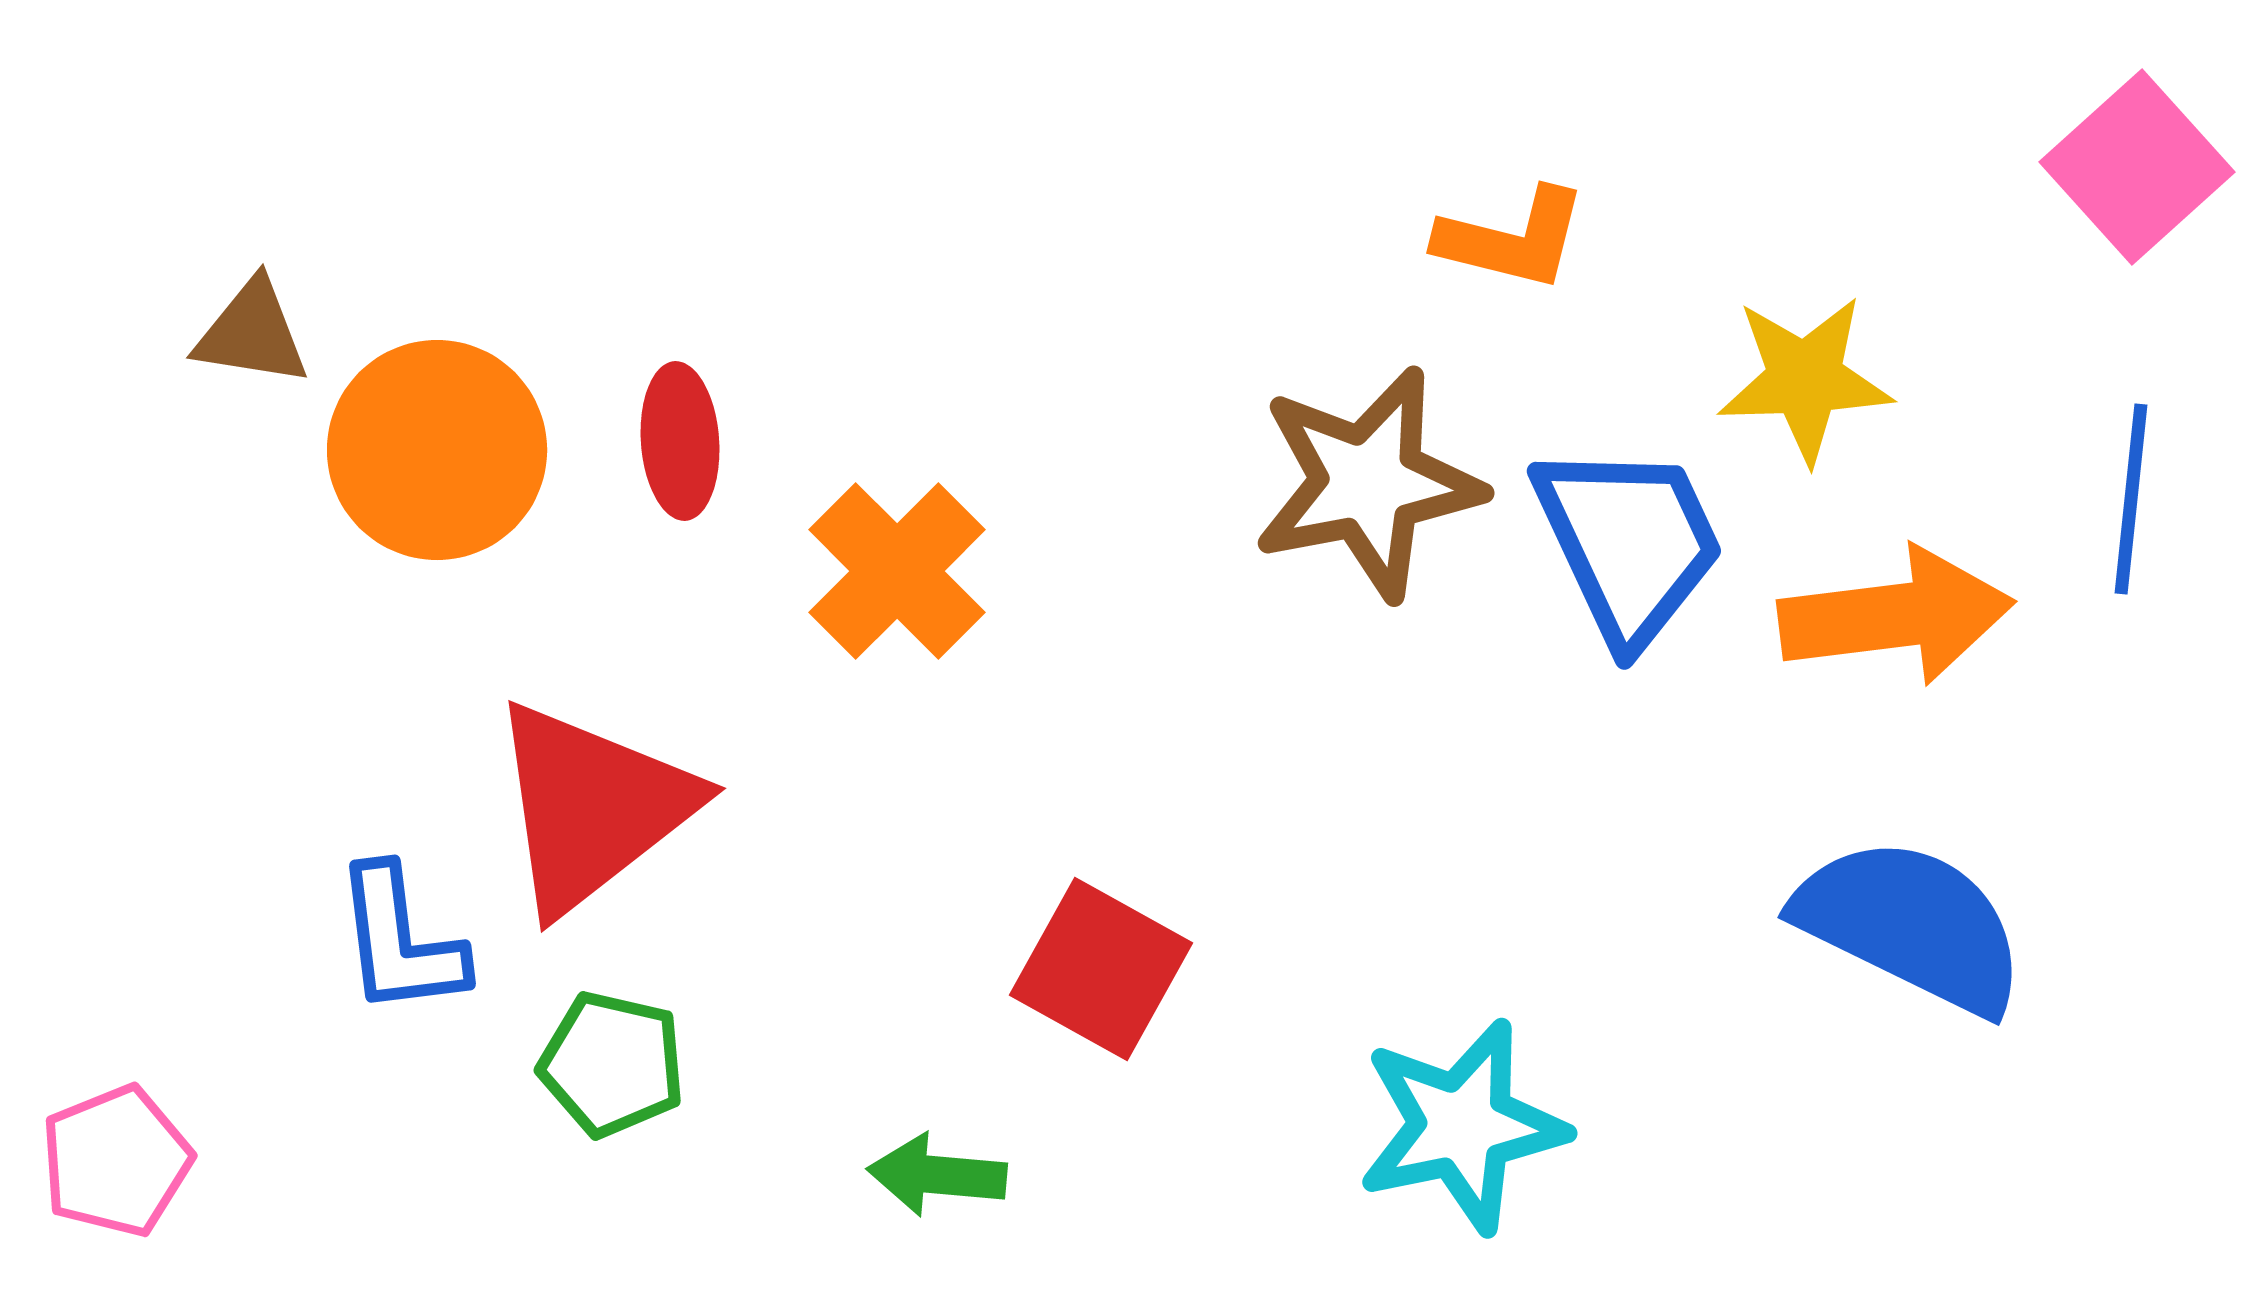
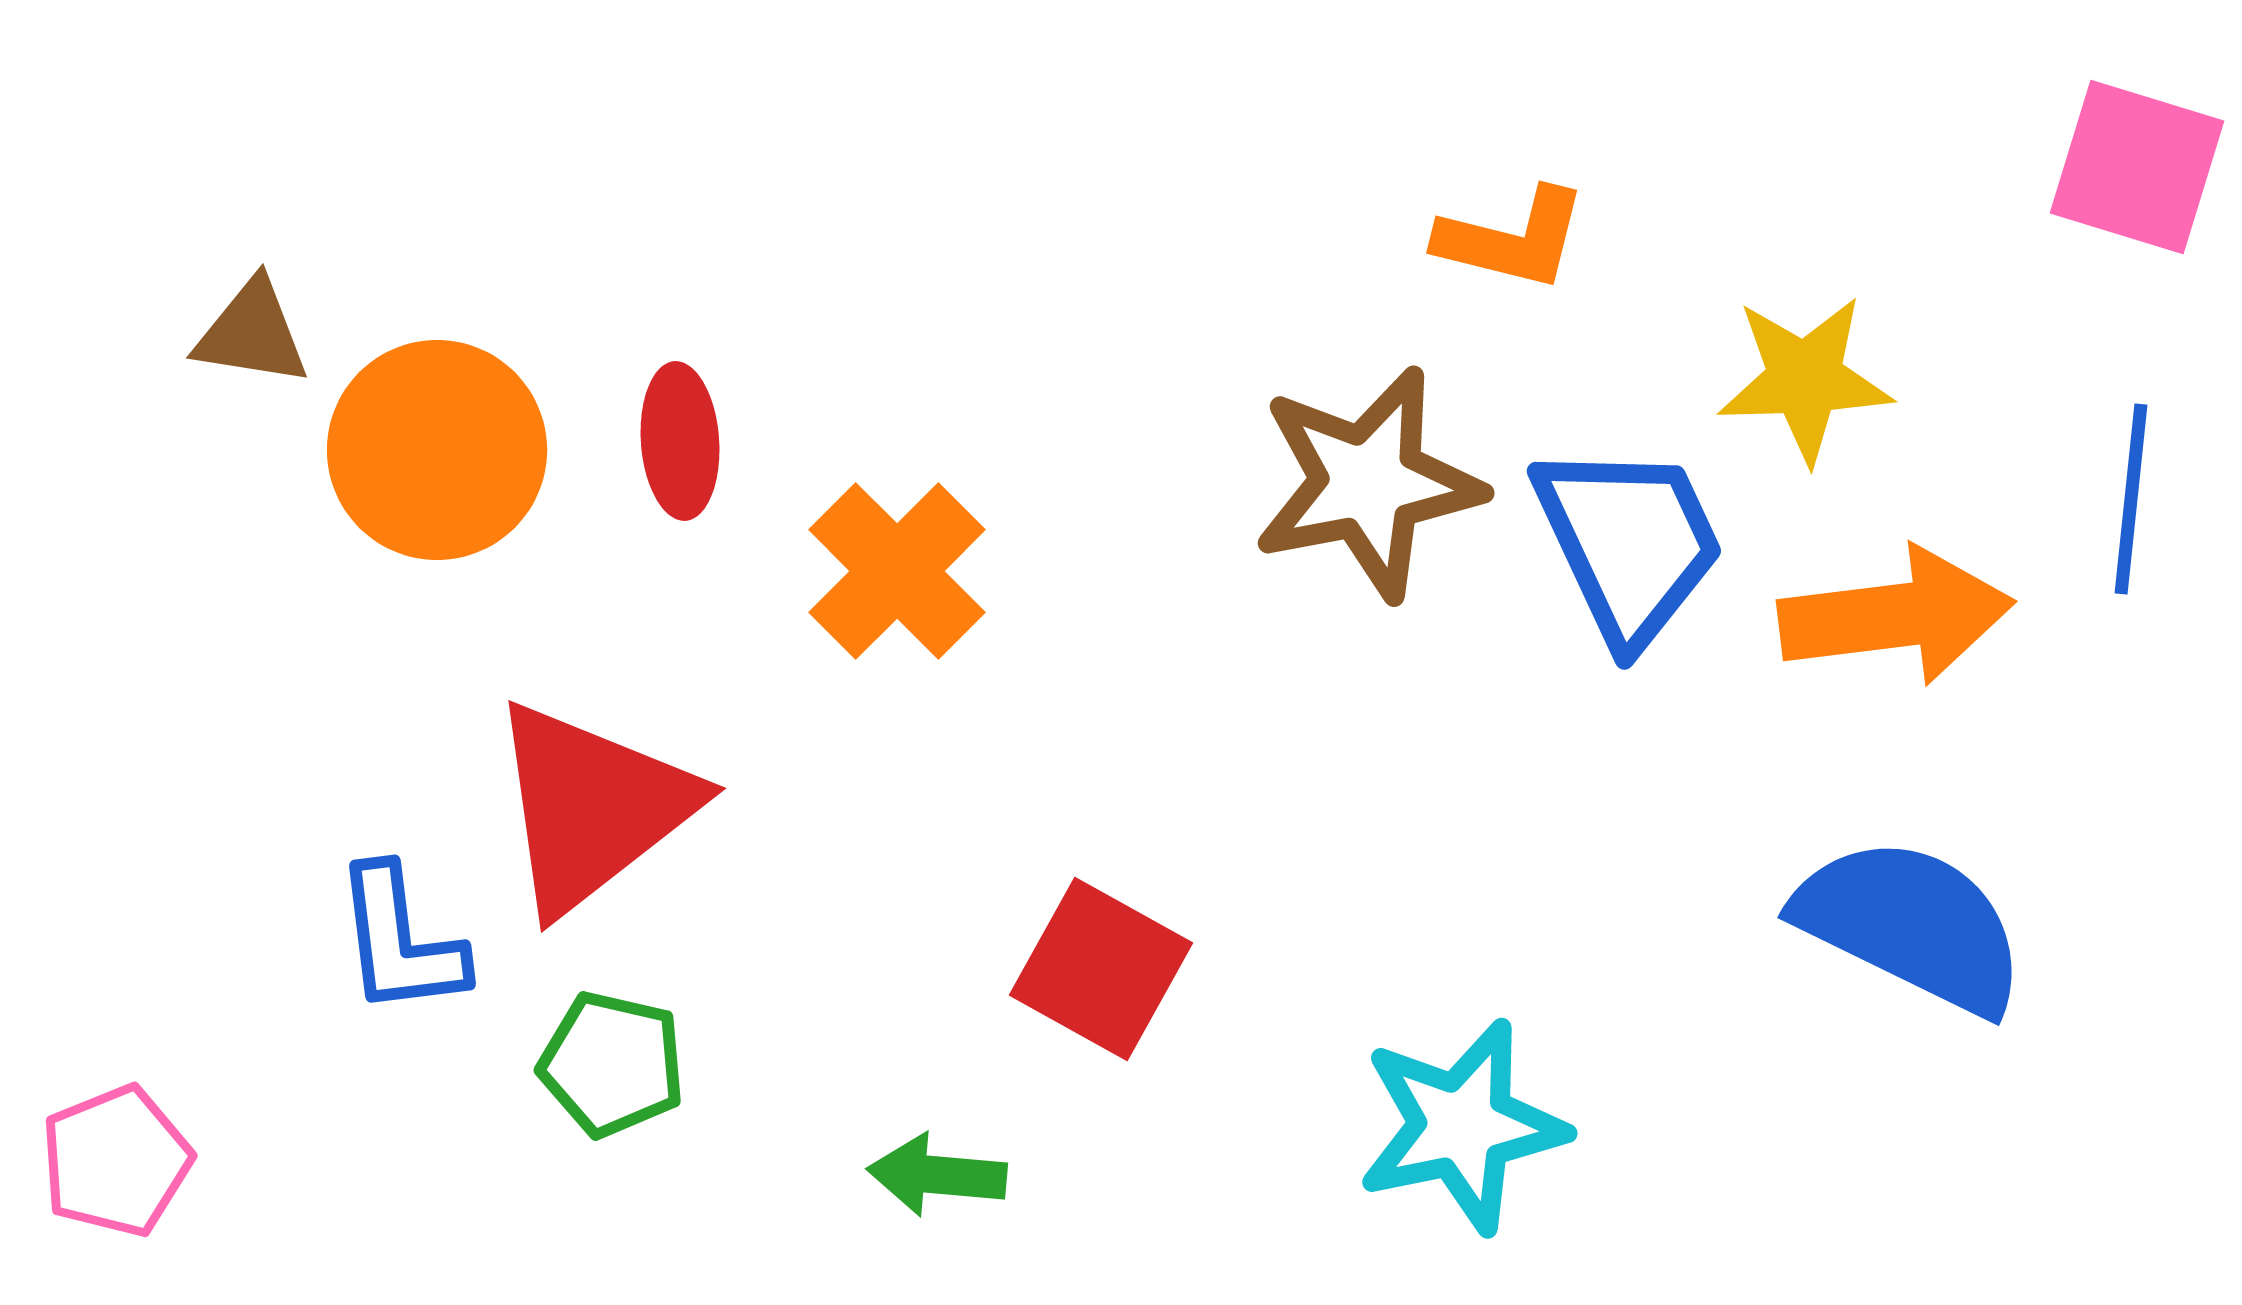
pink square: rotated 31 degrees counterclockwise
